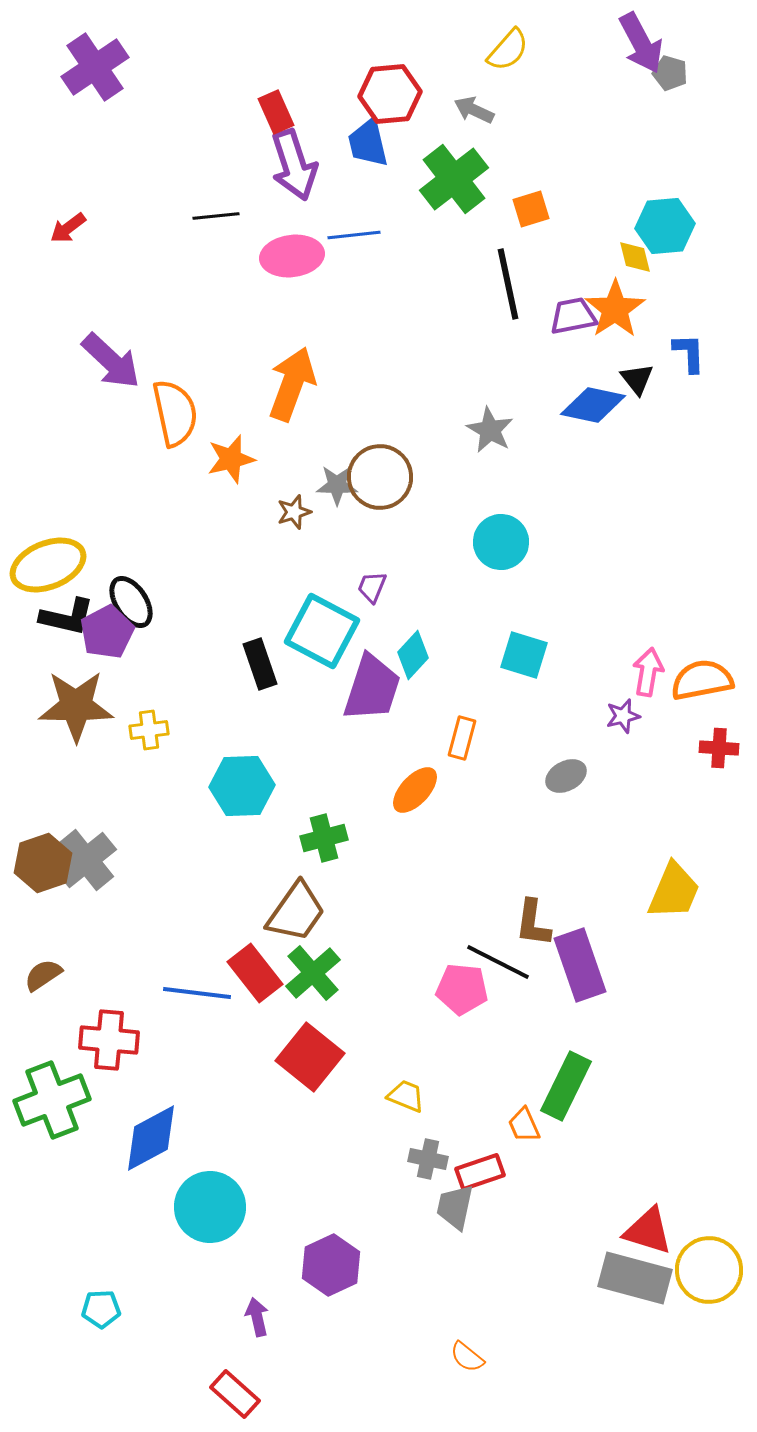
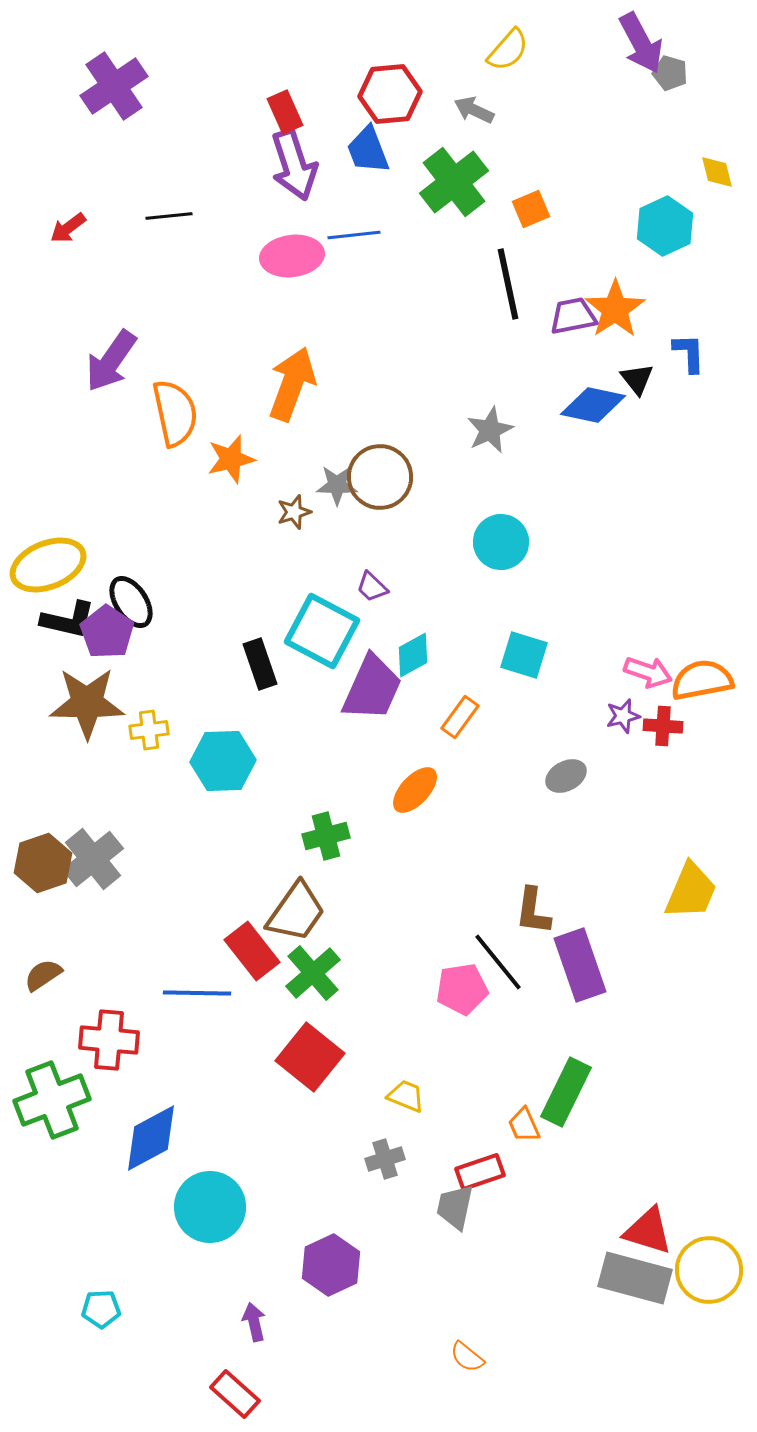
purple cross at (95, 67): moved 19 px right, 19 px down
red rectangle at (276, 112): moved 9 px right
blue trapezoid at (368, 143): moved 7 px down; rotated 8 degrees counterclockwise
green cross at (454, 179): moved 3 px down
orange square at (531, 209): rotated 6 degrees counterclockwise
black line at (216, 216): moved 47 px left
cyan hexagon at (665, 226): rotated 20 degrees counterclockwise
yellow diamond at (635, 257): moved 82 px right, 85 px up
purple arrow at (111, 361): rotated 82 degrees clockwise
gray star at (490, 430): rotated 18 degrees clockwise
purple trapezoid at (372, 587): rotated 68 degrees counterclockwise
black L-shape at (67, 617): moved 1 px right, 3 px down
purple pentagon at (107, 632): rotated 10 degrees counterclockwise
cyan diamond at (413, 655): rotated 18 degrees clockwise
pink arrow at (648, 672): rotated 99 degrees clockwise
purple trapezoid at (372, 688): rotated 6 degrees clockwise
brown star at (76, 706): moved 11 px right, 3 px up
orange rectangle at (462, 738): moved 2 px left, 21 px up; rotated 21 degrees clockwise
red cross at (719, 748): moved 56 px left, 22 px up
cyan hexagon at (242, 786): moved 19 px left, 25 px up
green cross at (324, 838): moved 2 px right, 2 px up
gray cross at (86, 860): moved 7 px right, 1 px up
yellow trapezoid at (674, 891): moved 17 px right
brown L-shape at (533, 923): moved 12 px up
black line at (498, 962): rotated 24 degrees clockwise
red rectangle at (255, 973): moved 3 px left, 22 px up
pink pentagon at (462, 989): rotated 15 degrees counterclockwise
blue line at (197, 993): rotated 6 degrees counterclockwise
green rectangle at (566, 1086): moved 6 px down
gray cross at (428, 1159): moved 43 px left; rotated 30 degrees counterclockwise
purple arrow at (257, 1317): moved 3 px left, 5 px down
